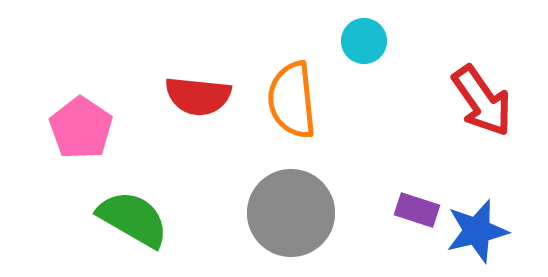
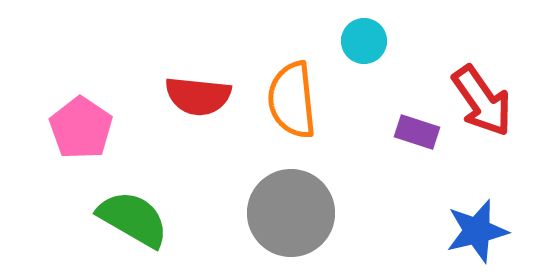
purple rectangle: moved 78 px up
